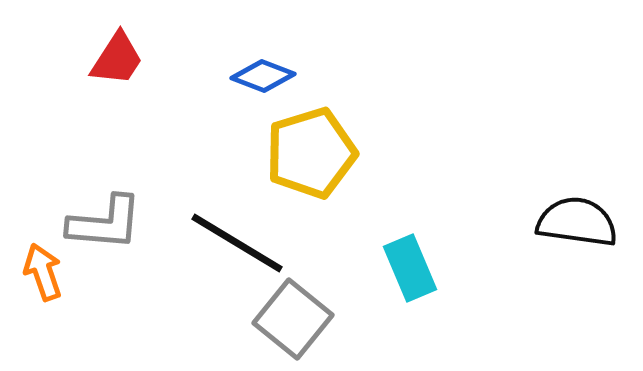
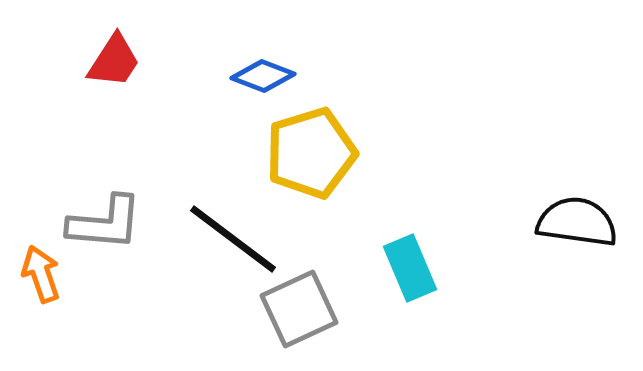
red trapezoid: moved 3 px left, 2 px down
black line: moved 4 px left, 4 px up; rotated 6 degrees clockwise
orange arrow: moved 2 px left, 2 px down
gray square: moved 6 px right, 10 px up; rotated 26 degrees clockwise
